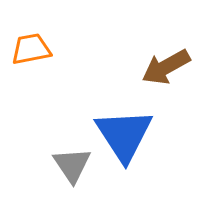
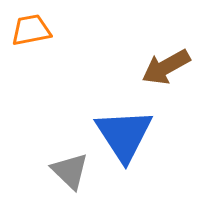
orange trapezoid: moved 19 px up
gray triangle: moved 2 px left, 6 px down; rotated 12 degrees counterclockwise
